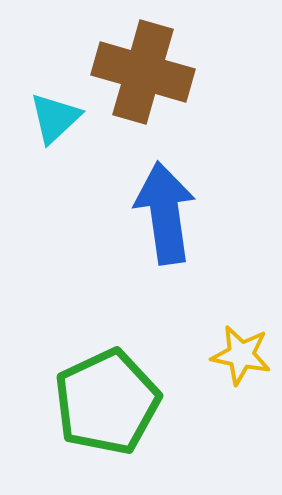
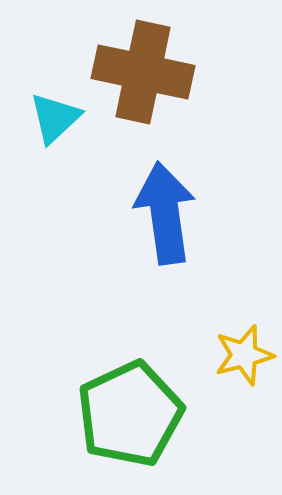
brown cross: rotated 4 degrees counterclockwise
yellow star: moved 3 px right; rotated 26 degrees counterclockwise
green pentagon: moved 23 px right, 12 px down
